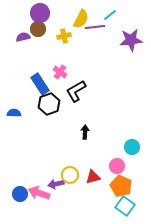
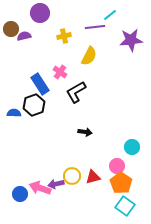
yellow semicircle: moved 8 px right, 37 px down
brown circle: moved 27 px left
purple semicircle: moved 1 px right, 1 px up
black L-shape: moved 1 px down
black hexagon: moved 15 px left, 1 px down
black arrow: rotated 96 degrees clockwise
yellow circle: moved 2 px right, 1 px down
orange pentagon: moved 3 px up; rotated 10 degrees clockwise
pink arrow: moved 1 px right, 5 px up
